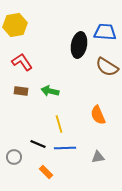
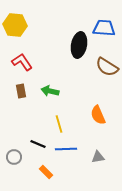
yellow hexagon: rotated 15 degrees clockwise
blue trapezoid: moved 1 px left, 4 px up
brown rectangle: rotated 72 degrees clockwise
blue line: moved 1 px right, 1 px down
